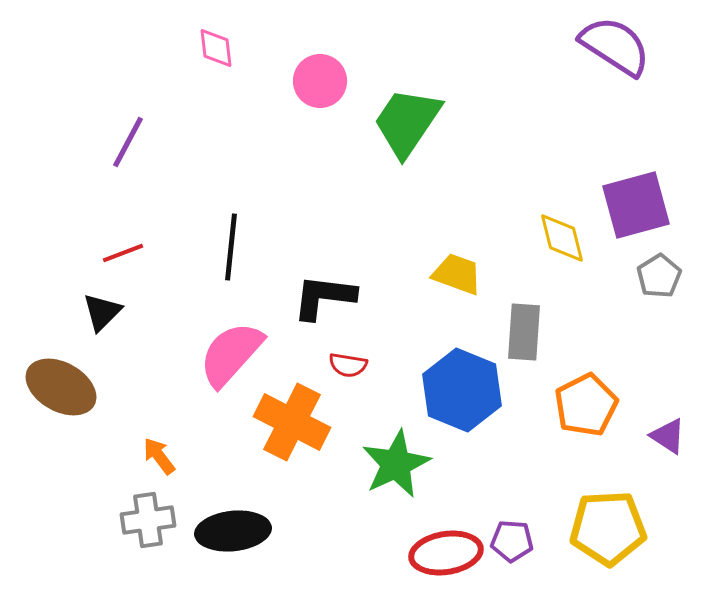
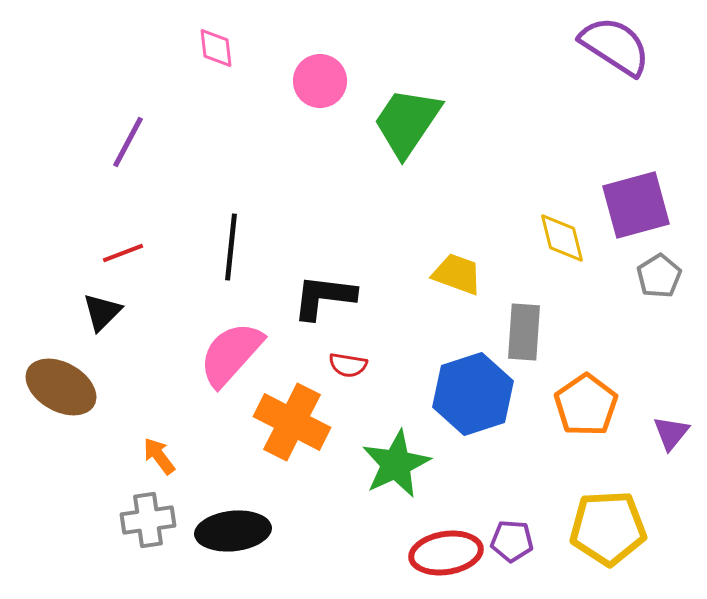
blue hexagon: moved 11 px right, 4 px down; rotated 20 degrees clockwise
orange pentagon: rotated 8 degrees counterclockwise
purple triangle: moved 3 px right, 3 px up; rotated 36 degrees clockwise
